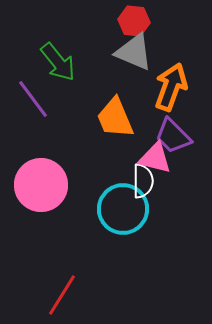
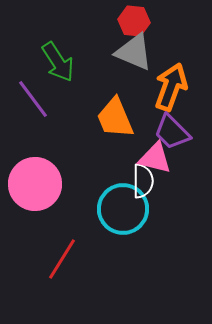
green arrow: rotated 6 degrees clockwise
purple trapezoid: moved 1 px left, 4 px up
pink circle: moved 6 px left, 1 px up
red line: moved 36 px up
